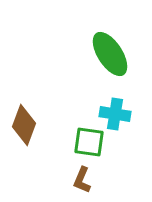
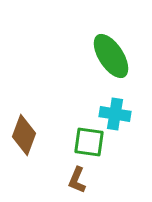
green ellipse: moved 1 px right, 2 px down
brown diamond: moved 10 px down
brown L-shape: moved 5 px left
